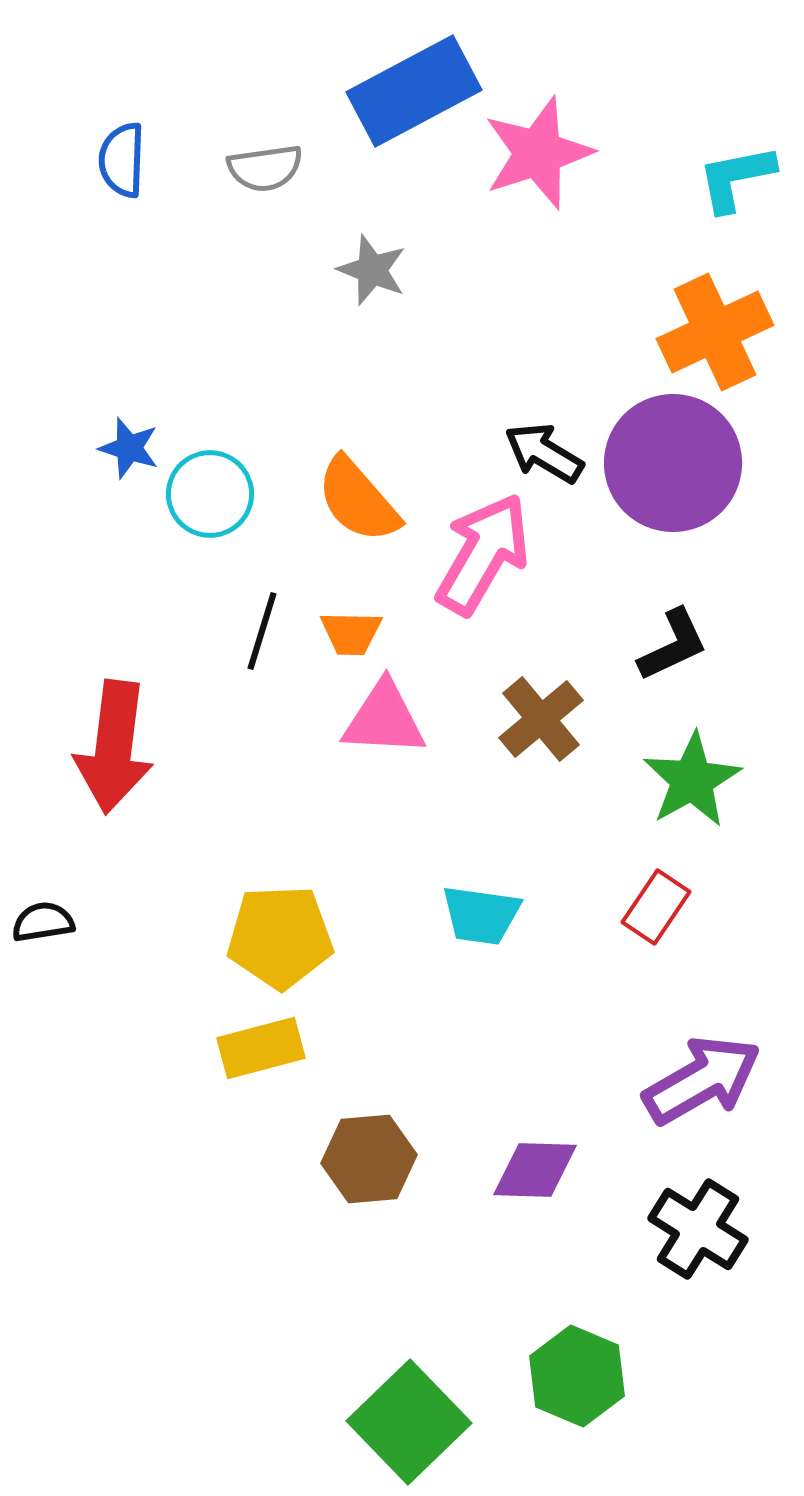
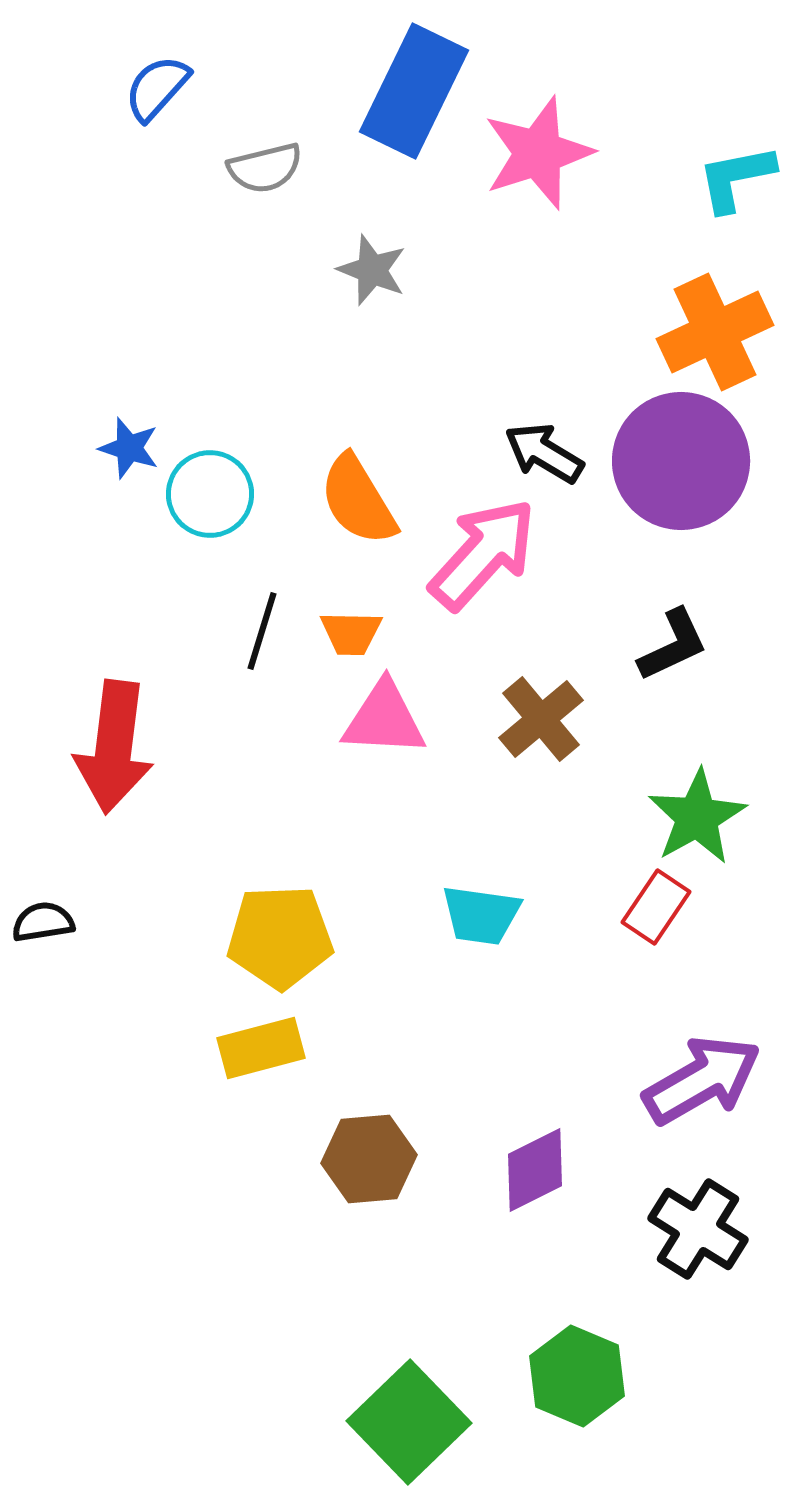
blue rectangle: rotated 36 degrees counterclockwise
blue semicircle: moved 35 px right, 72 px up; rotated 40 degrees clockwise
gray semicircle: rotated 6 degrees counterclockwise
purple circle: moved 8 px right, 2 px up
orange semicircle: rotated 10 degrees clockwise
pink arrow: rotated 12 degrees clockwise
green star: moved 5 px right, 37 px down
purple diamond: rotated 28 degrees counterclockwise
